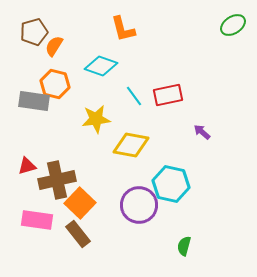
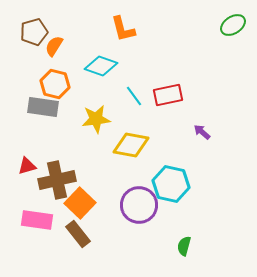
gray rectangle: moved 9 px right, 6 px down
